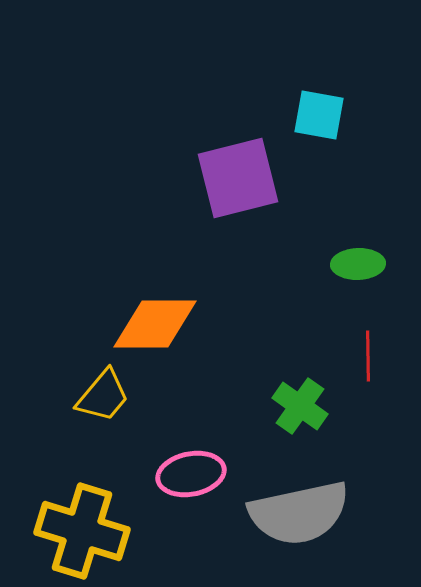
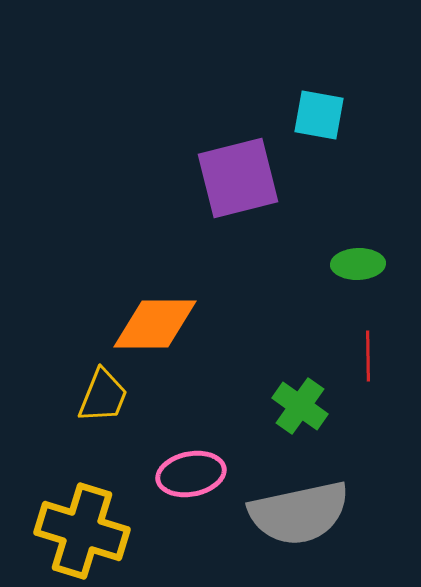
yellow trapezoid: rotated 18 degrees counterclockwise
